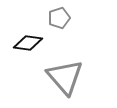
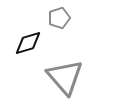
black diamond: rotated 24 degrees counterclockwise
